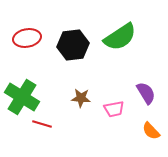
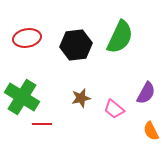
green semicircle: rotated 32 degrees counterclockwise
black hexagon: moved 3 px right
purple semicircle: rotated 60 degrees clockwise
brown star: rotated 18 degrees counterclockwise
pink trapezoid: rotated 50 degrees clockwise
red line: rotated 18 degrees counterclockwise
orange semicircle: rotated 18 degrees clockwise
